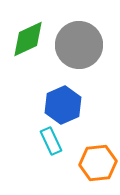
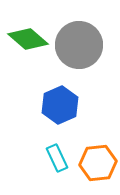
green diamond: rotated 66 degrees clockwise
blue hexagon: moved 3 px left
cyan rectangle: moved 6 px right, 17 px down
